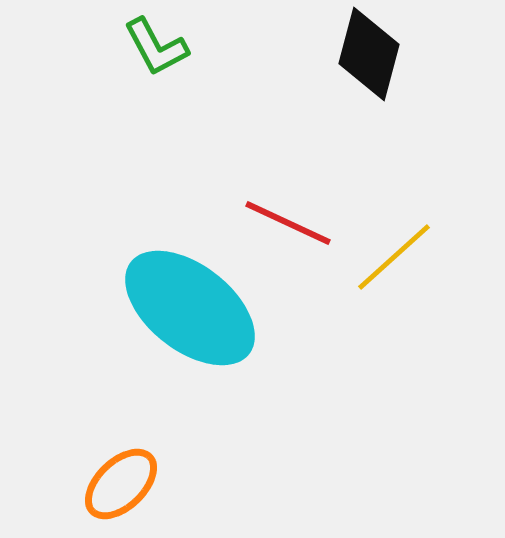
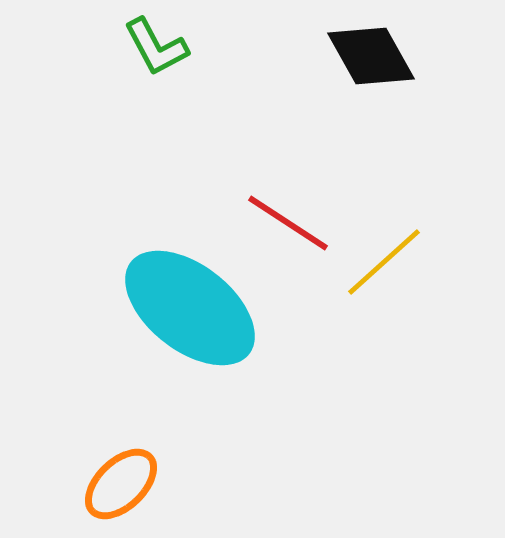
black diamond: moved 2 px right, 2 px down; rotated 44 degrees counterclockwise
red line: rotated 8 degrees clockwise
yellow line: moved 10 px left, 5 px down
